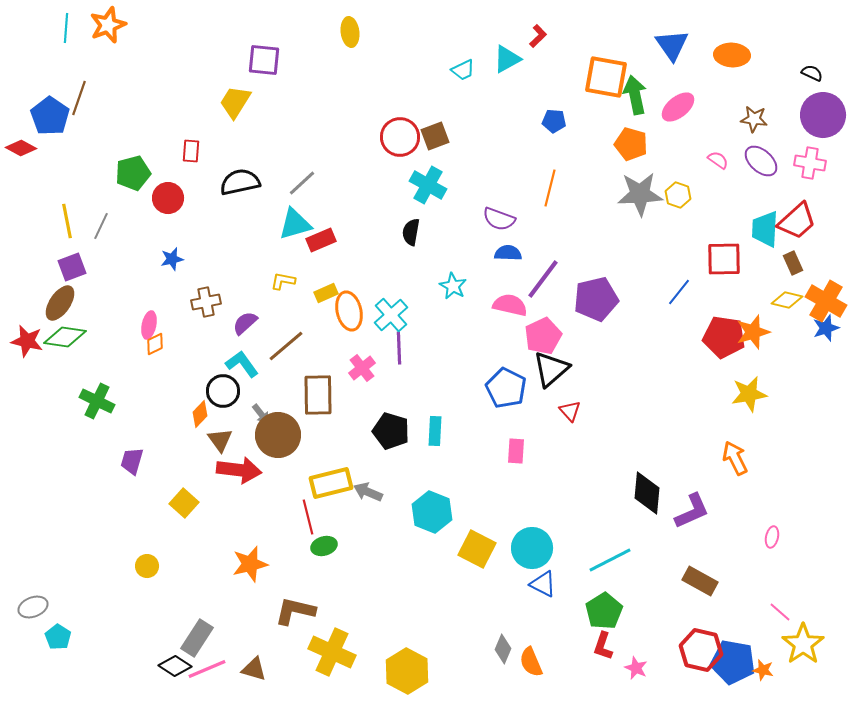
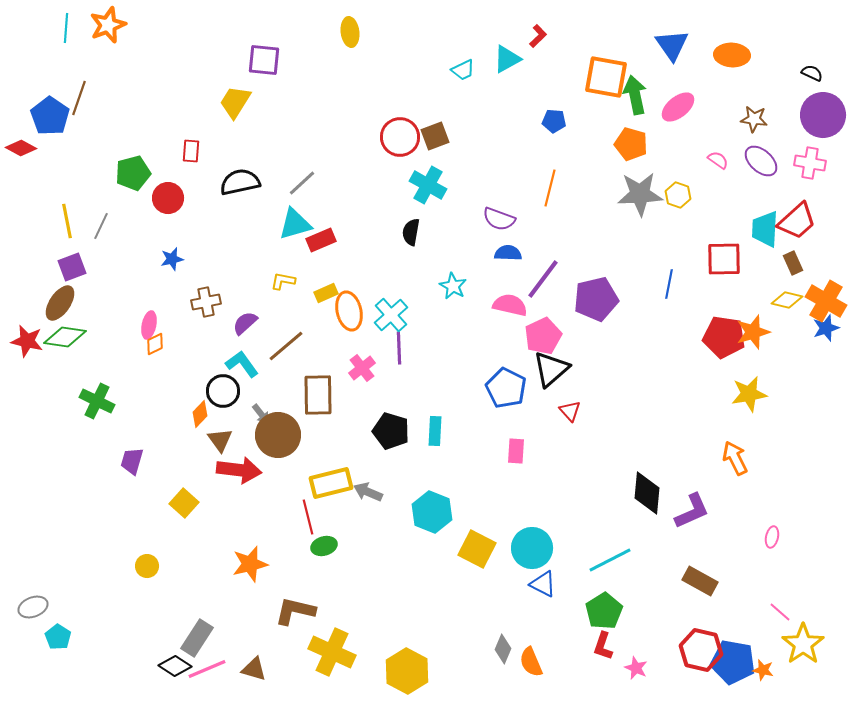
blue line at (679, 292): moved 10 px left, 8 px up; rotated 28 degrees counterclockwise
